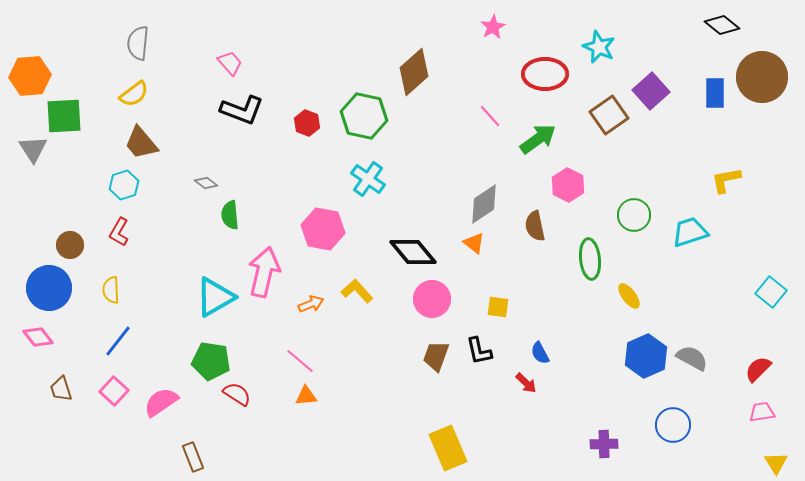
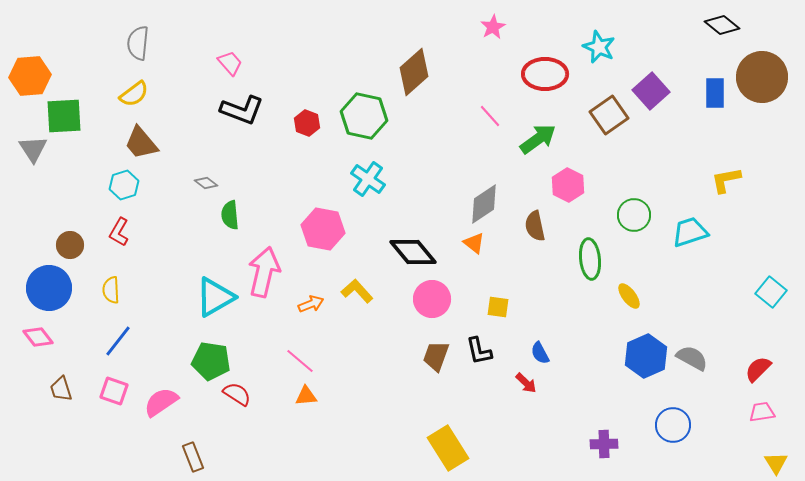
pink square at (114, 391): rotated 24 degrees counterclockwise
yellow rectangle at (448, 448): rotated 9 degrees counterclockwise
